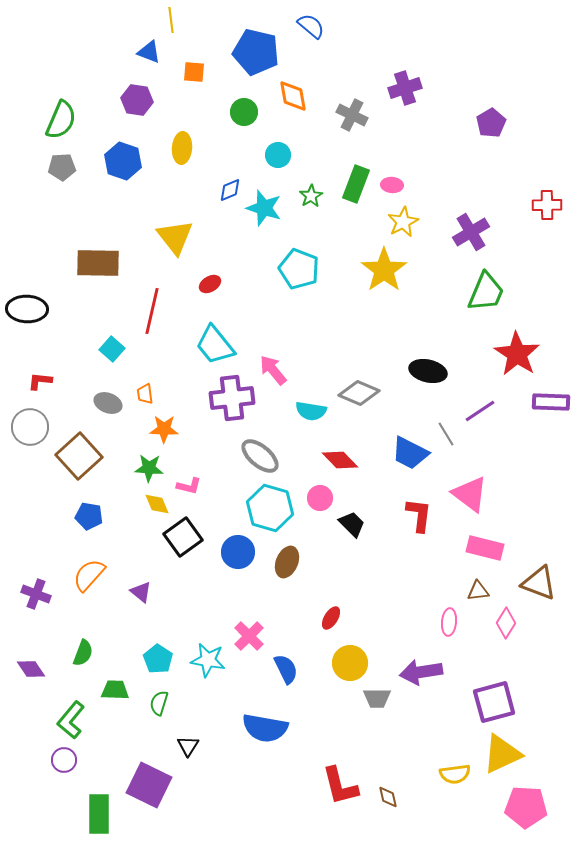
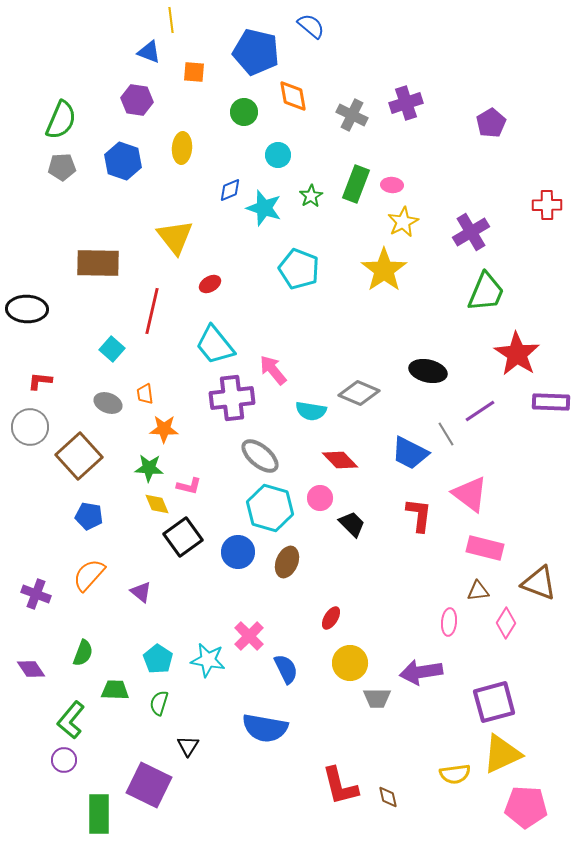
purple cross at (405, 88): moved 1 px right, 15 px down
